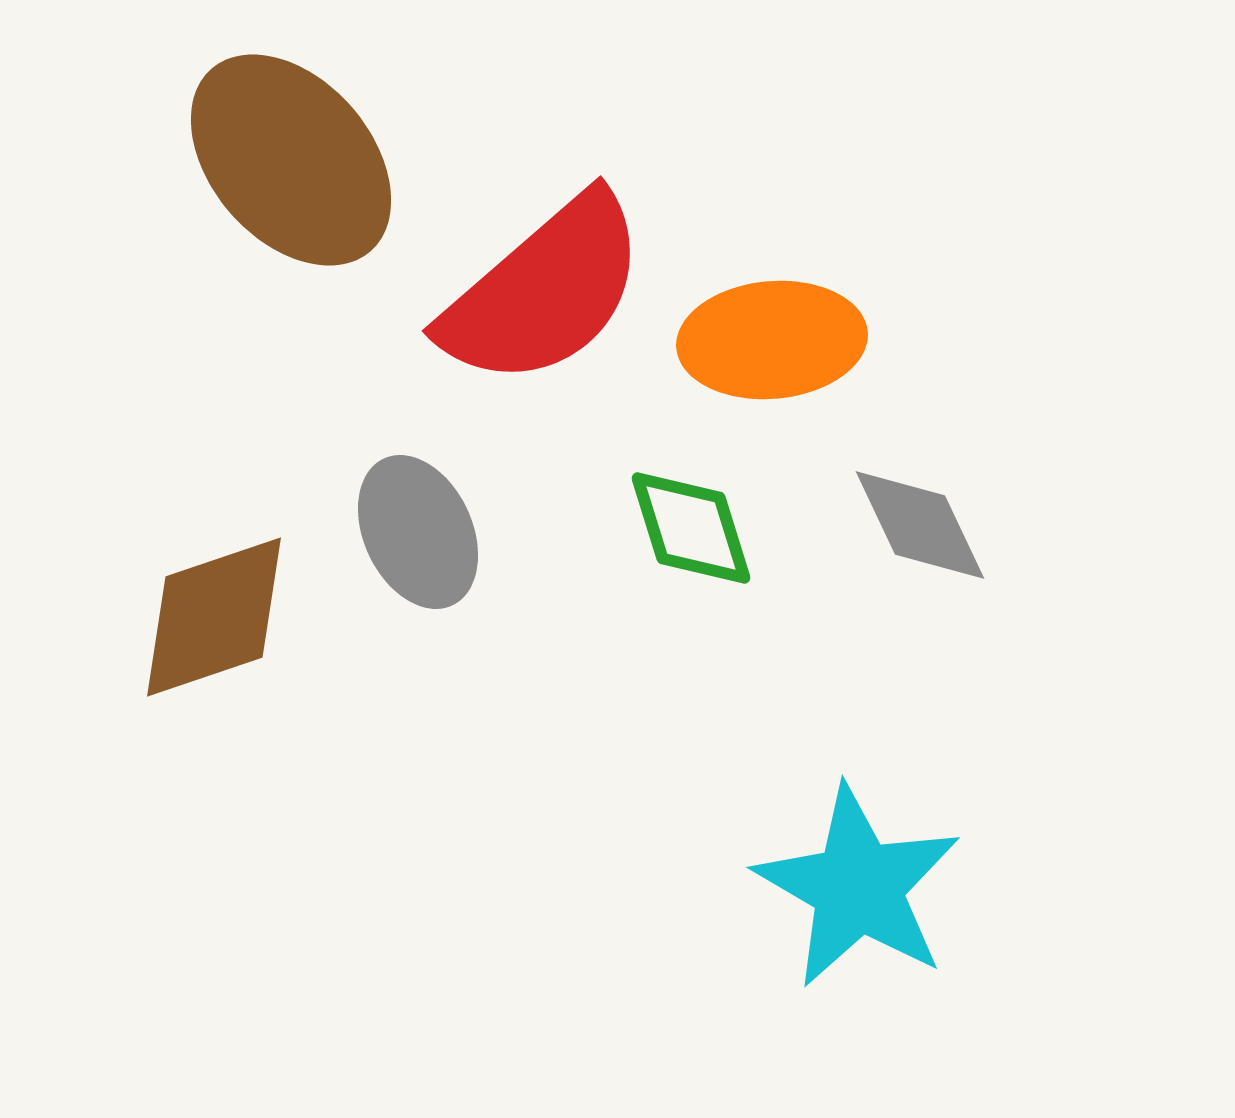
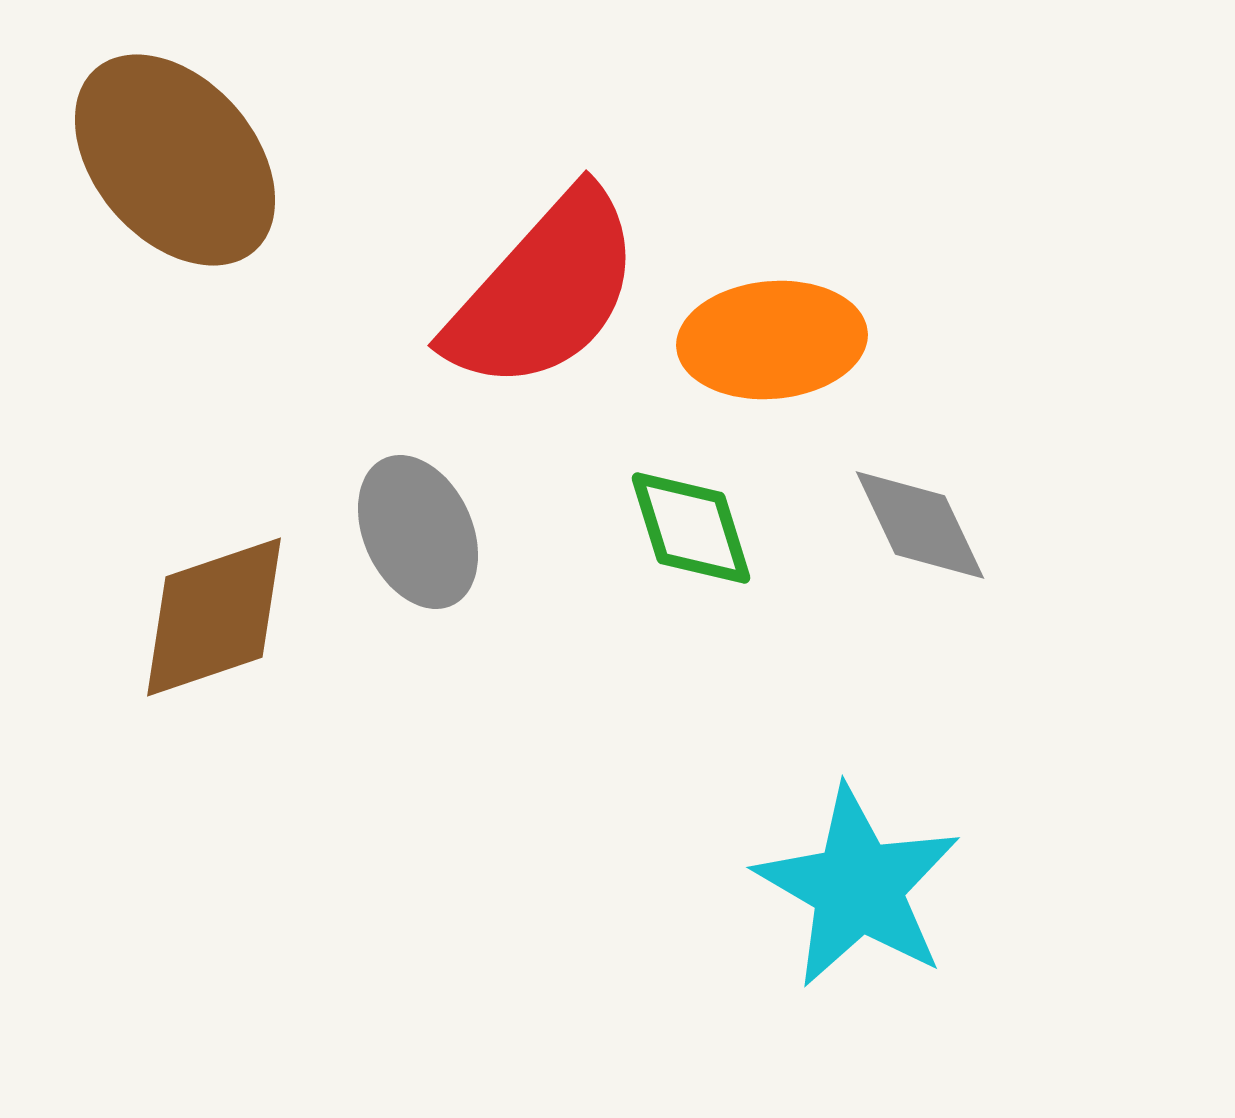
brown ellipse: moved 116 px left
red semicircle: rotated 7 degrees counterclockwise
